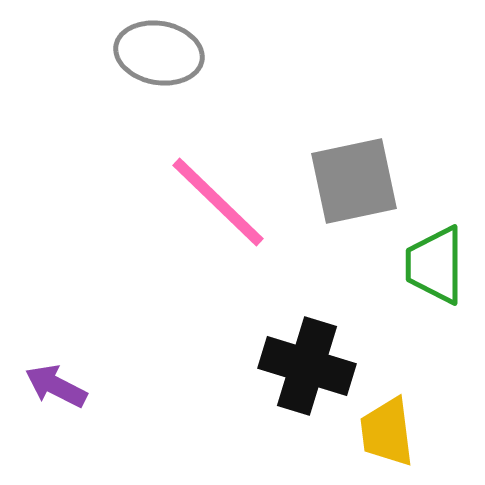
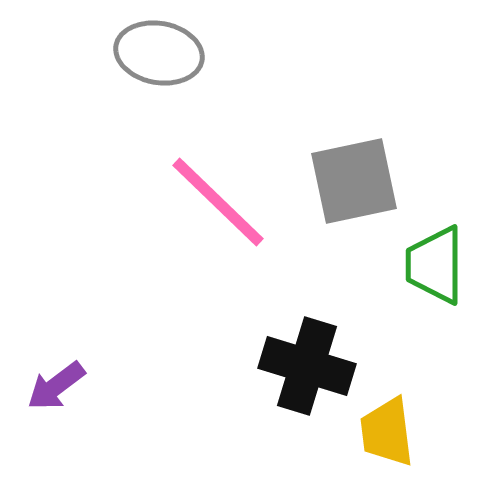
purple arrow: rotated 64 degrees counterclockwise
